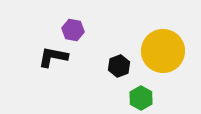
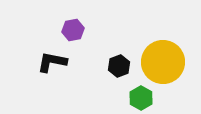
purple hexagon: rotated 20 degrees counterclockwise
yellow circle: moved 11 px down
black L-shape: moved 1 px left, 5 px down
